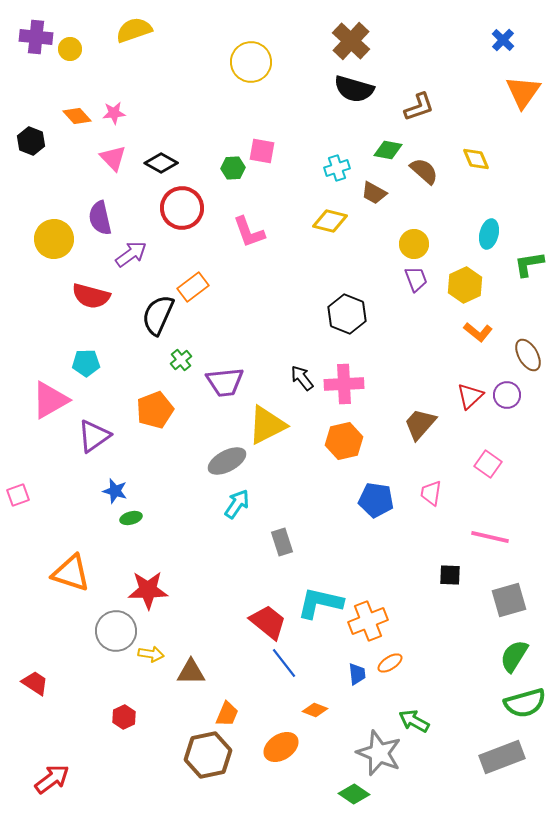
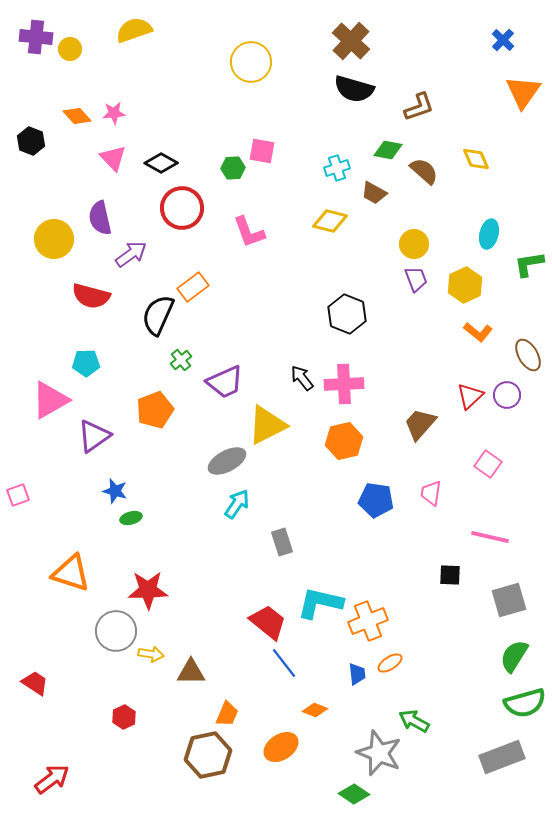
purple trapezoid at (225, 382): rotated 18 degrees counterclockwise
